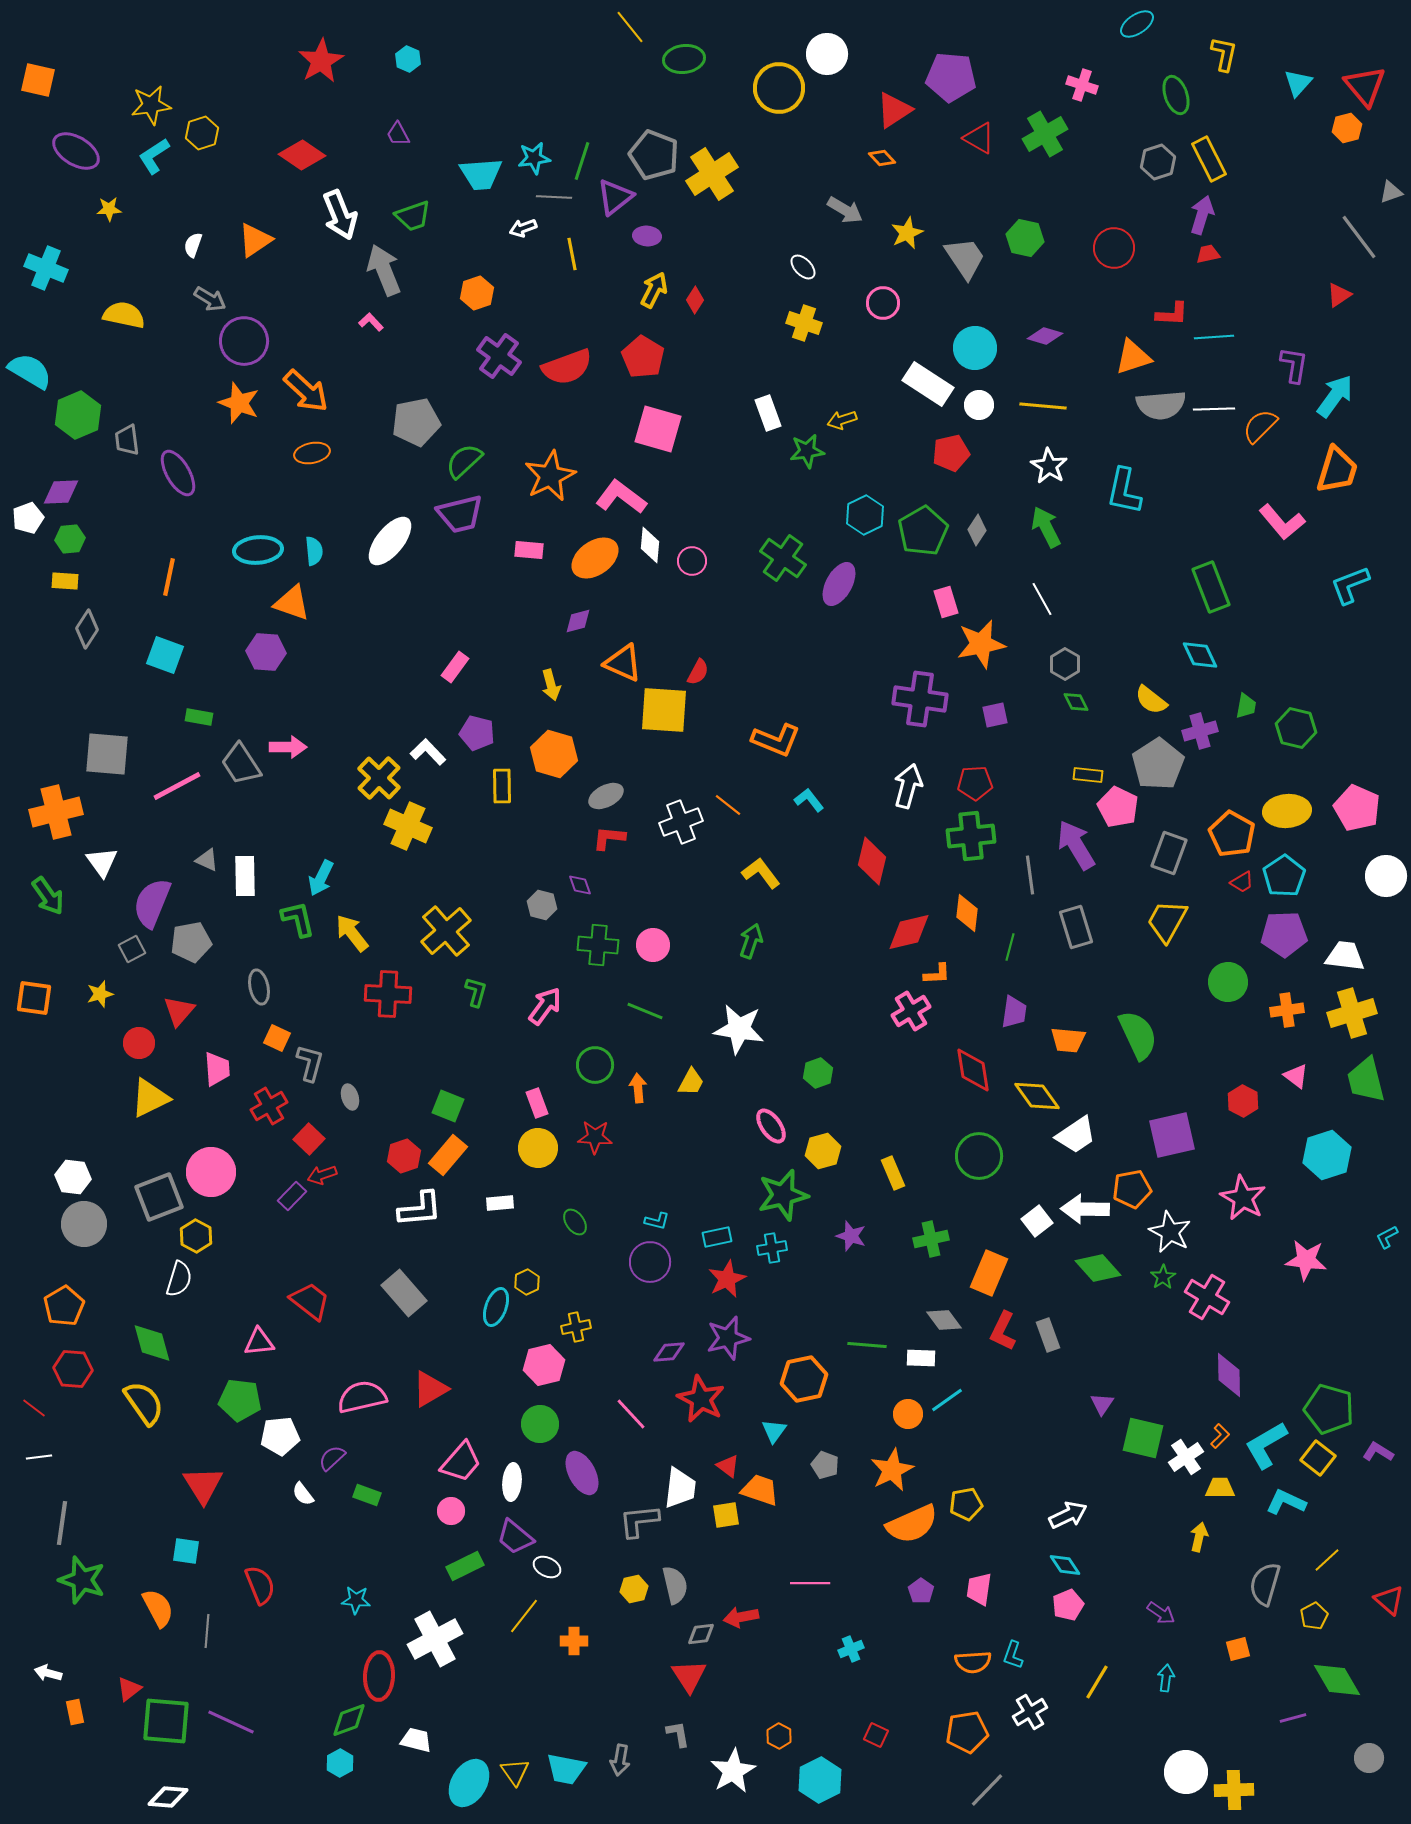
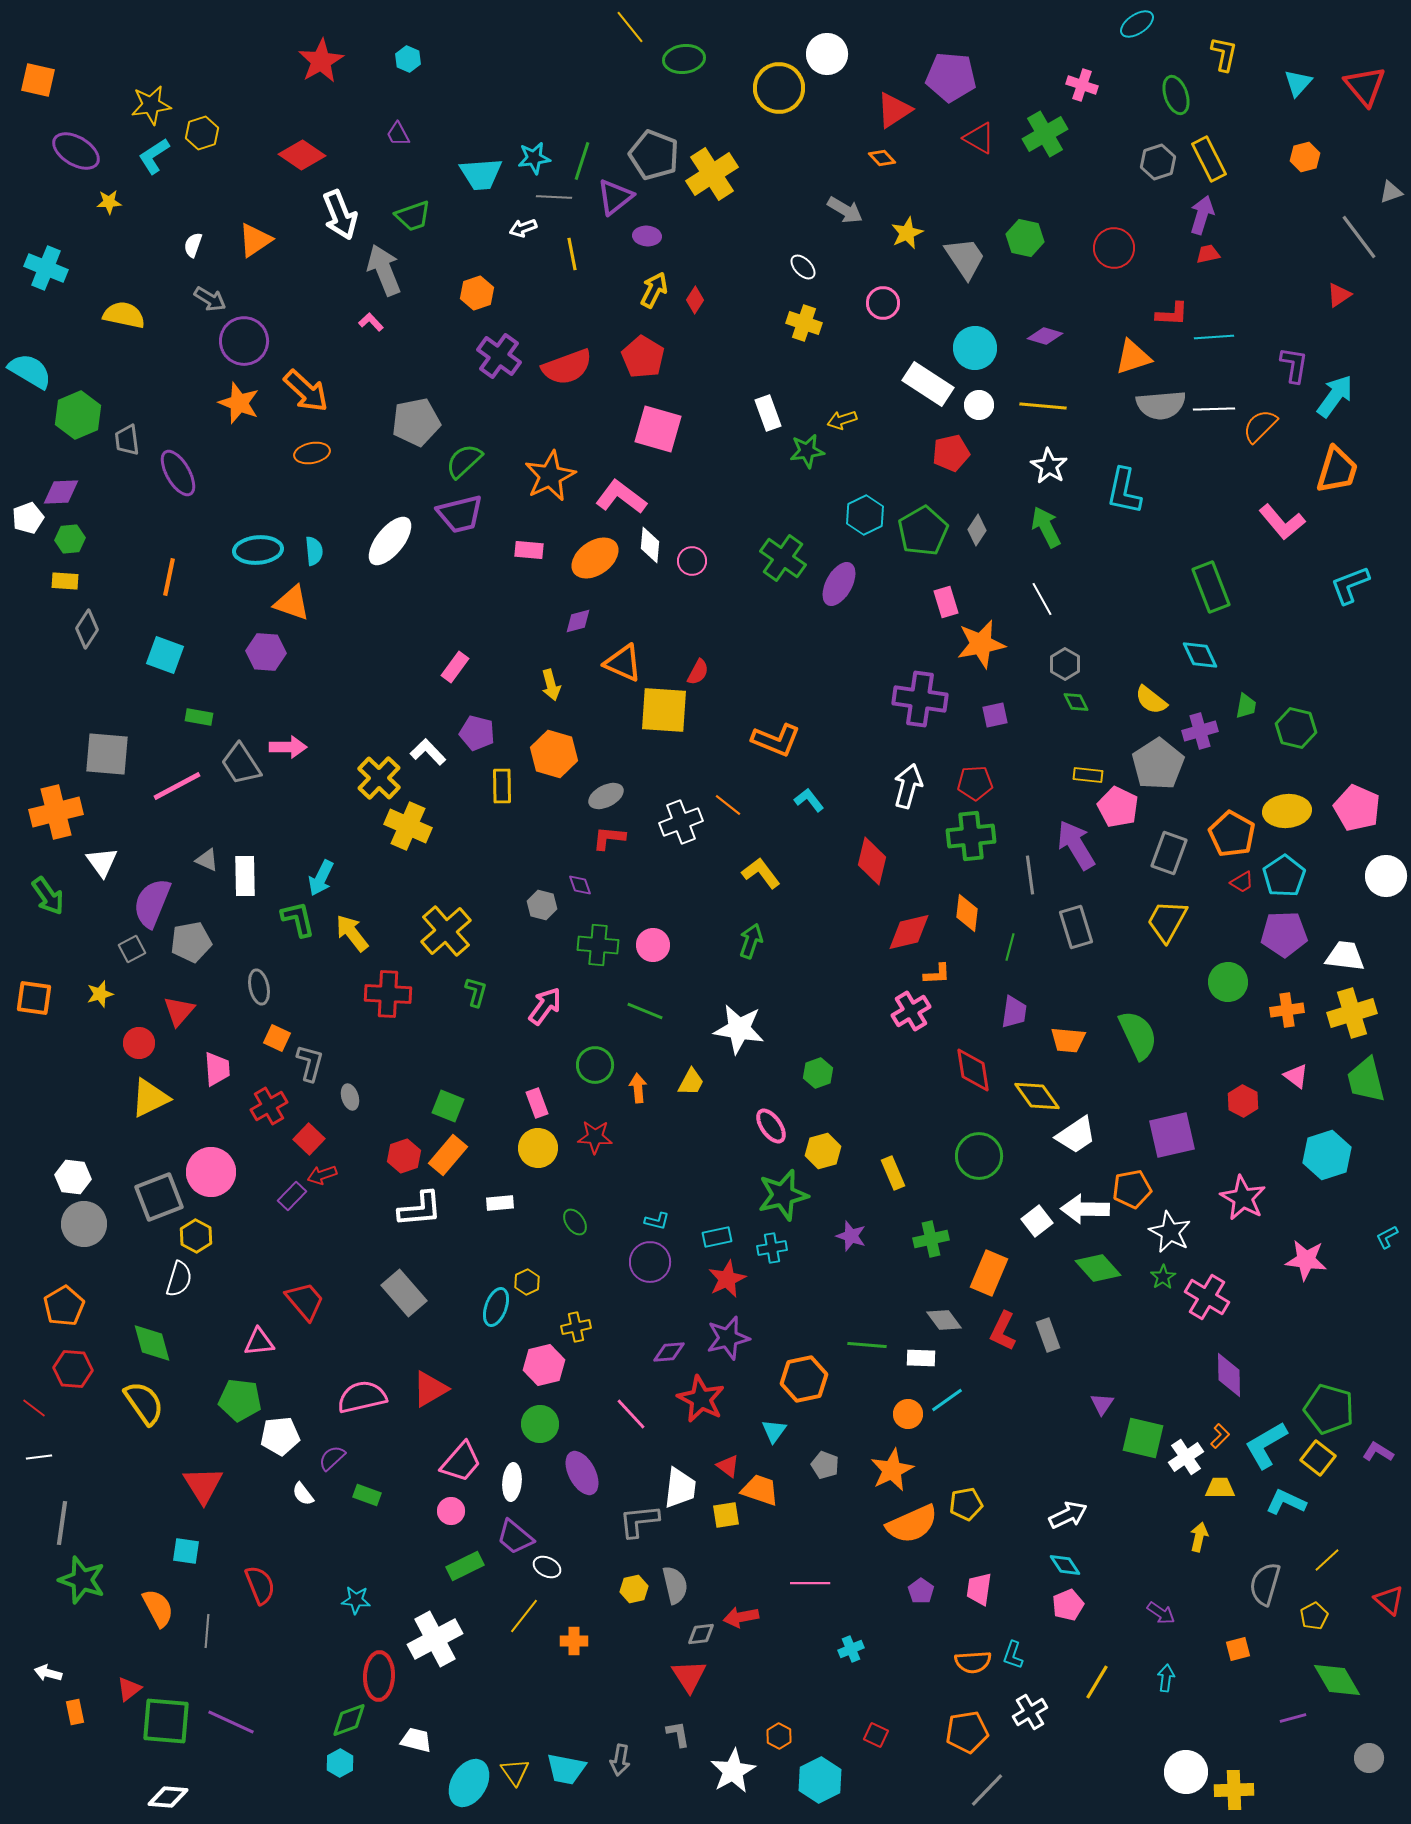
orange hexagon at (1347, 128): moved 42 px left, 29 px down
yellow star at (109, 209): moved 7 px up
red trapezoid at (310, 1301): moved 5 px left; rotated 12 degrees clockwise
